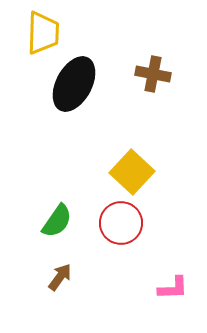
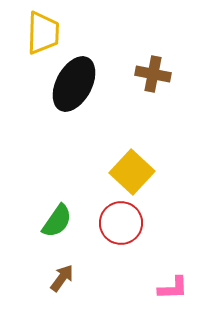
brown arrow: moved 2 px right, 1 px down
